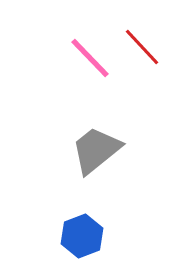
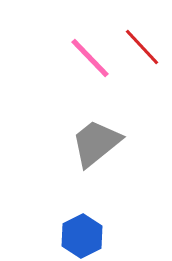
gray trapezoid: moved 7 px up
blue hexagon: rotated 6 degrees counterclockwise
